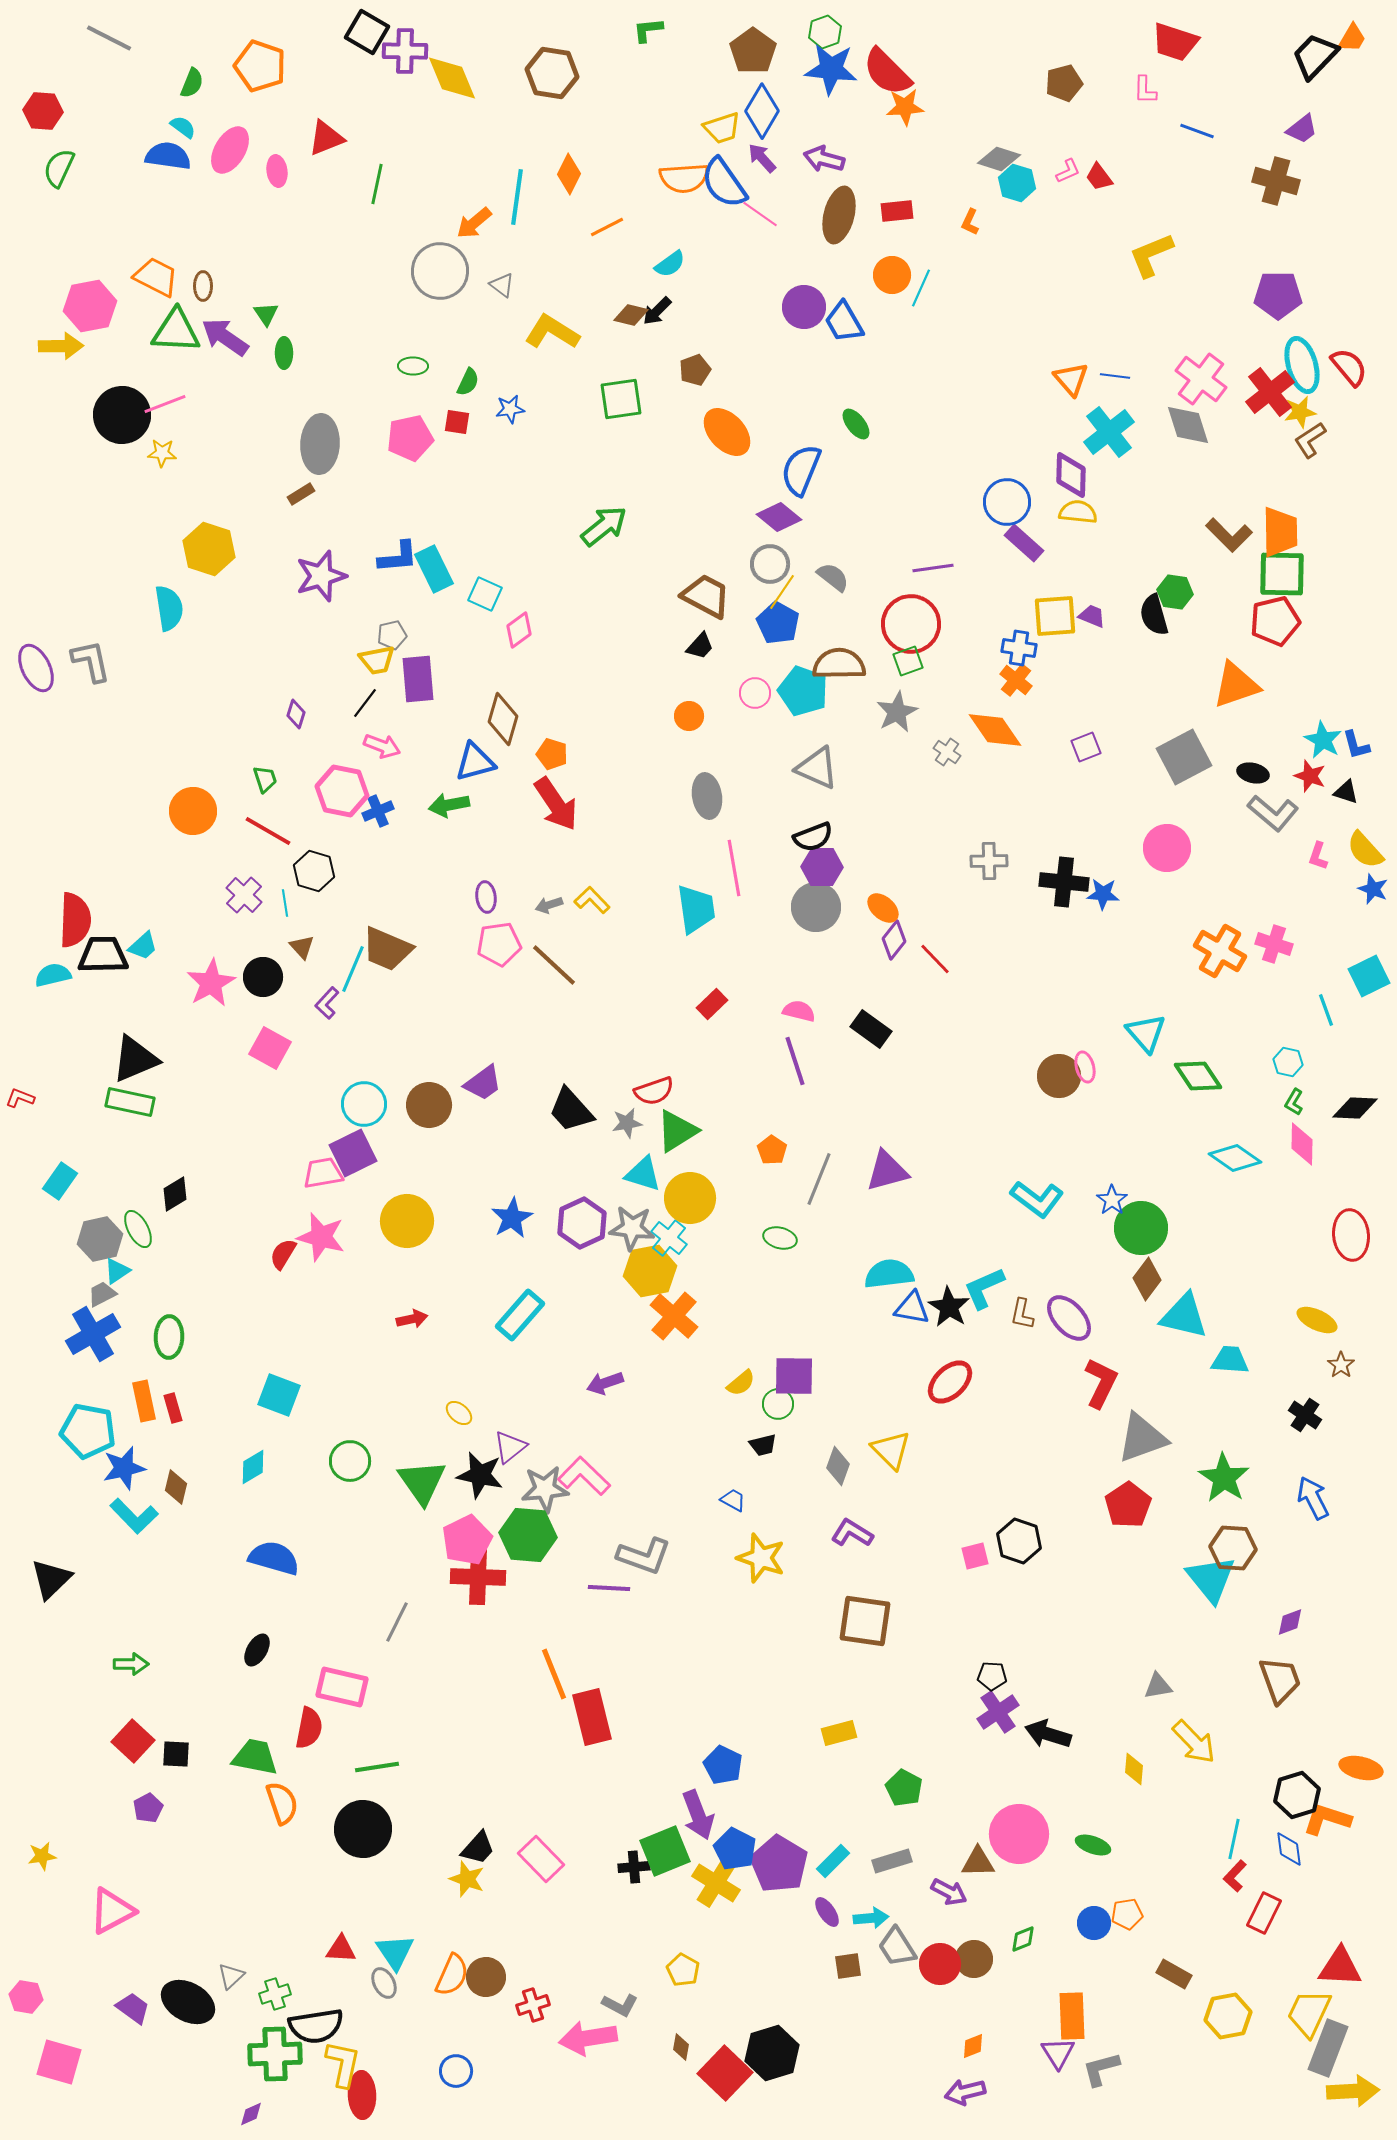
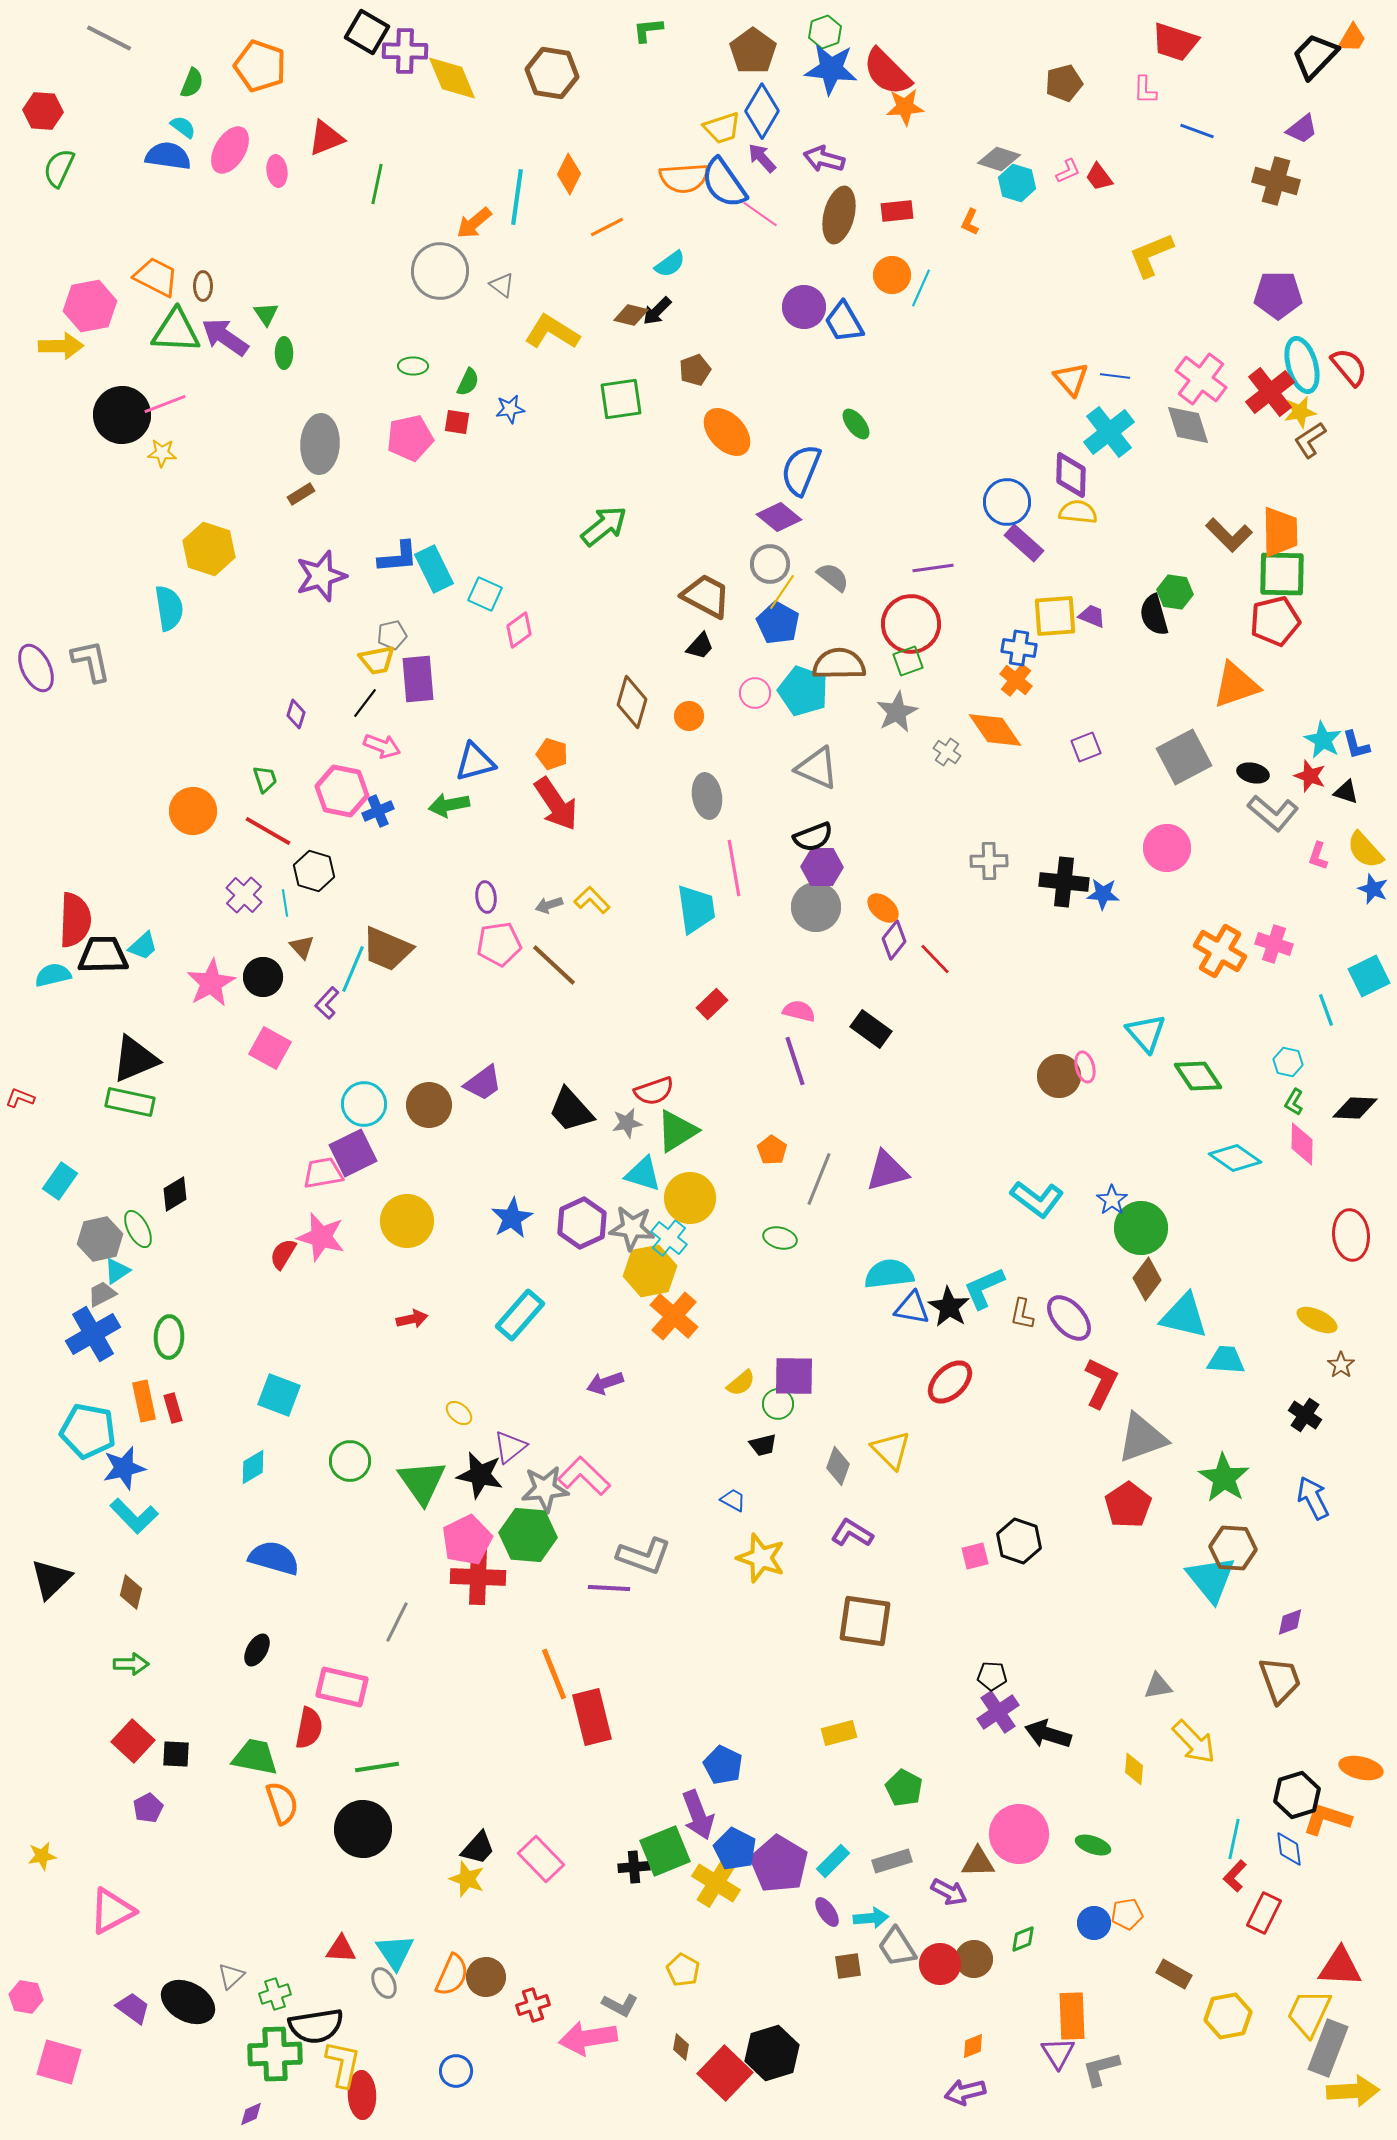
brown diamond at (503, 719): moved 129 px right, 17 px up
cyan trapezoid at (1230, 1360): moved 4 px left
brown diamond at (176, 1487): moved 45 px left, 105 px down
